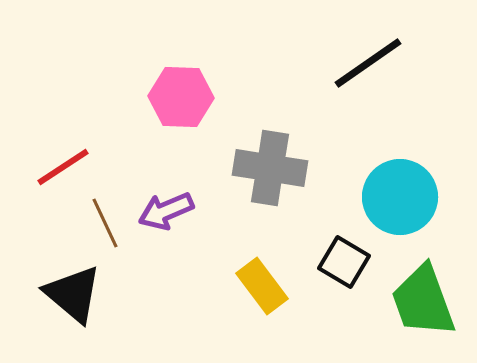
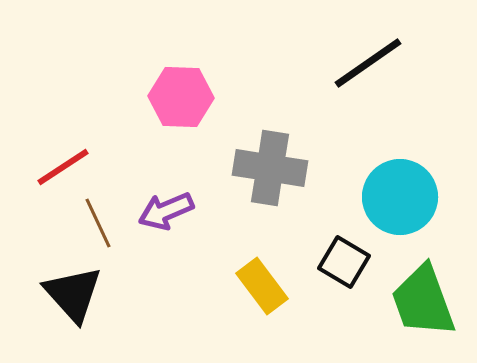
brown line: moved 7 px left
black triangle: rotated 8 degrees clockwise
